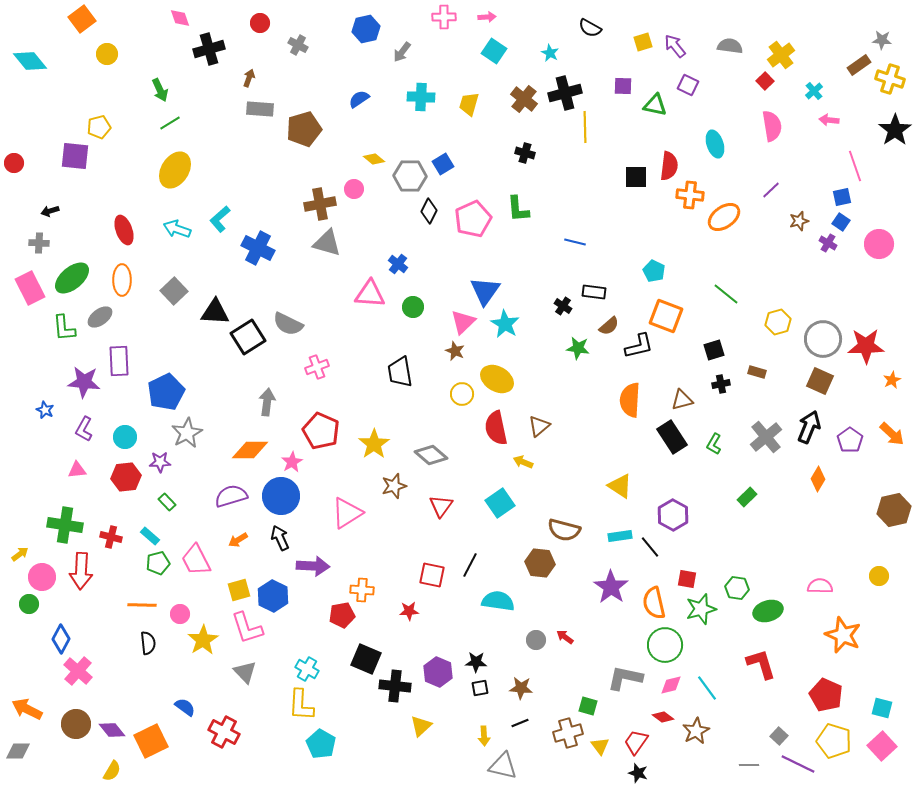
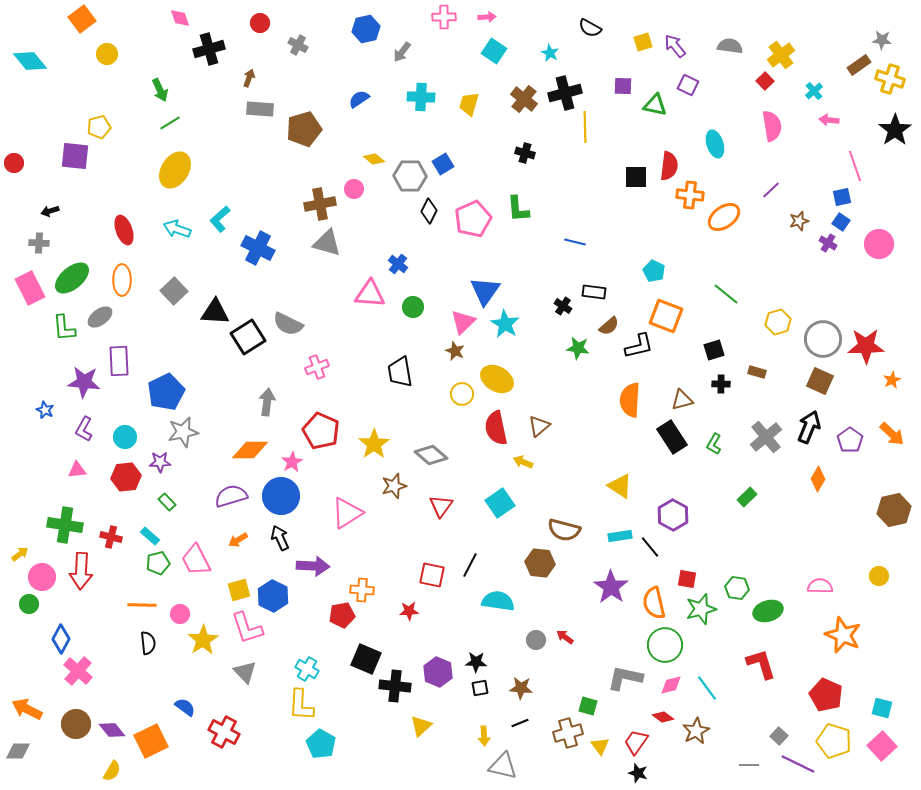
black cross at (721, 384): rotated 12 degrees clockwise
gray star at (187, 433): moved 4 px left, 1 px up; rotated 16 degrees clockwise
